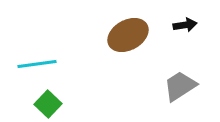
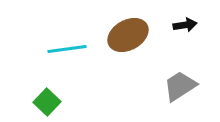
cyan line: moved 30 px right, 15 px up
green square: moved 1 px left, 2 px up
